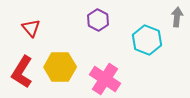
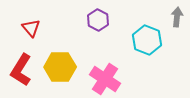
red L-shape: moved 1 px left, 2 px up
